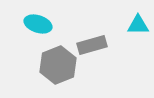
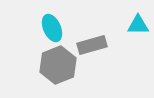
cyan ellipse: moved 14 px right, 4 px down; rotated 48 degrees clockwise
